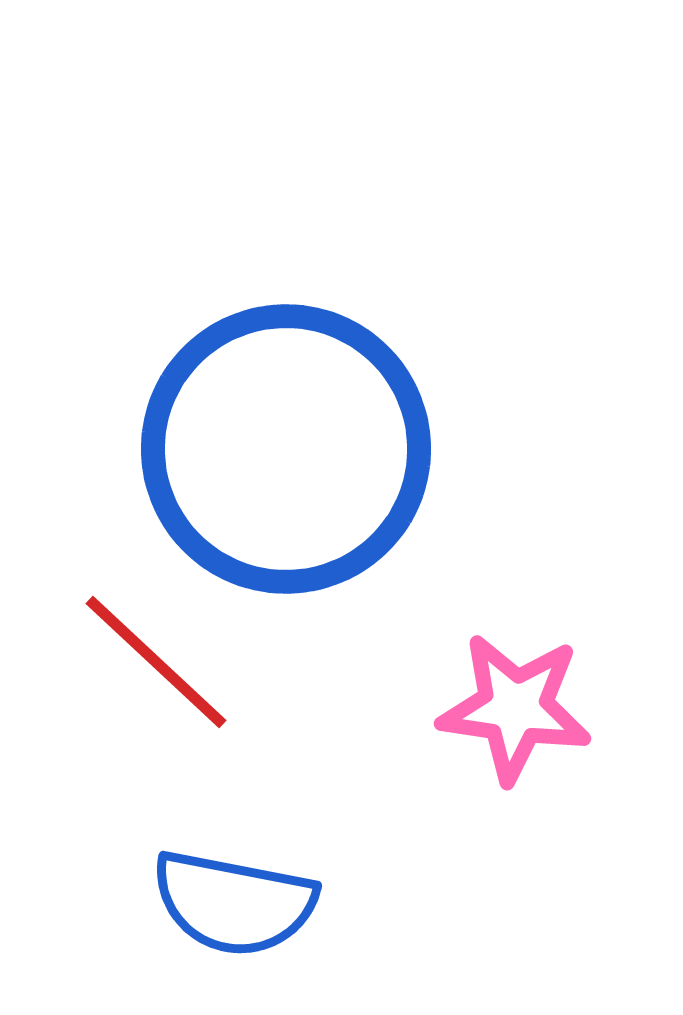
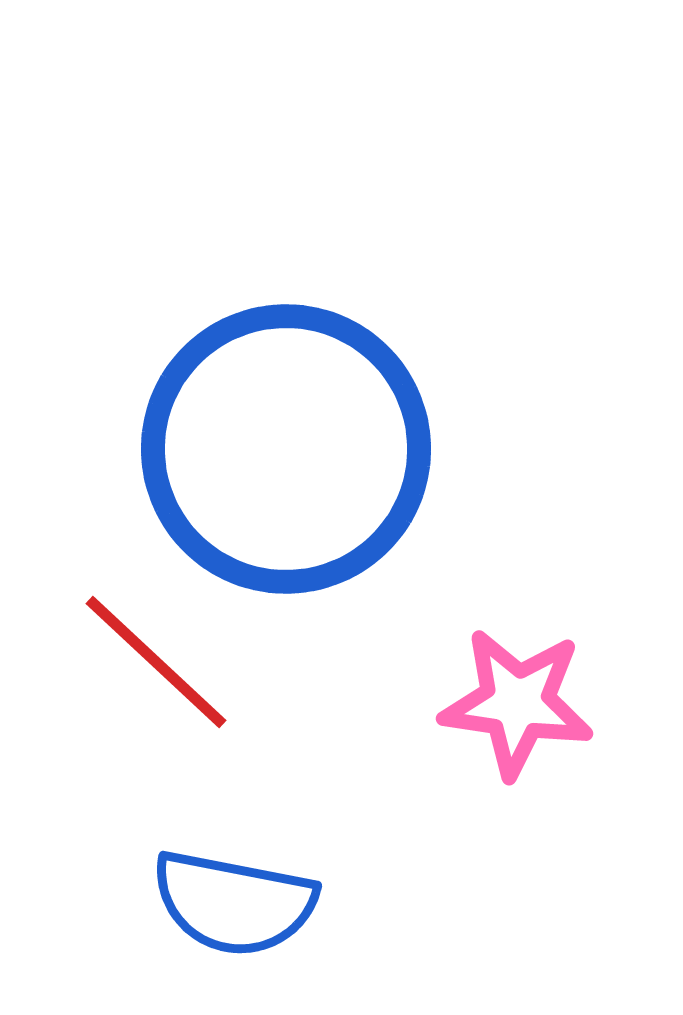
pink star: moved 2 px right, 5 px up
